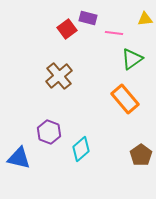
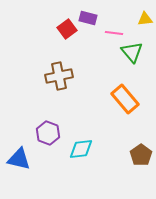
green triangle: moved 7 px up; rotated 35 degrees counterclockwise
brown cross: rotated 28 degrees clockwise
purple hexagon: moved 1 px left, 1 px down
cyan diamond: rotated 35 degrees clockwise
blue triangle: moved 1 px down
